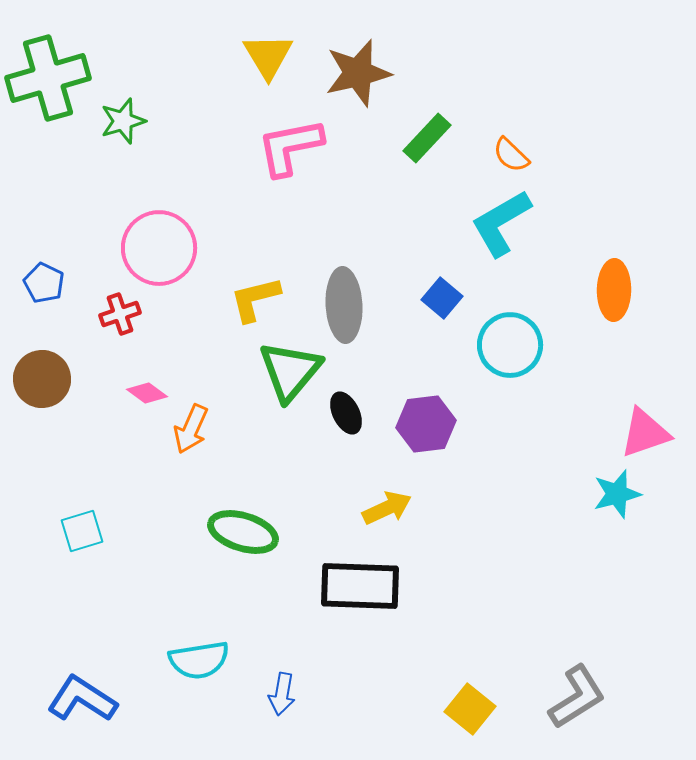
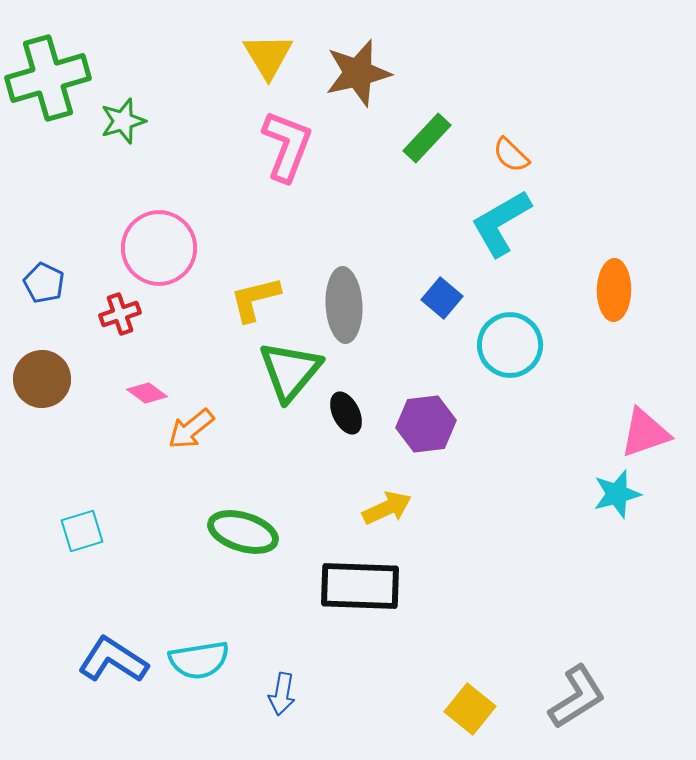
pink L-shape: moved 3 px left, 1 px up; rotated 122 degrees clockwise
orange arrow: rotated 27 degrees clockwise
blue L-shape: moved 31 px right, 39 px up
